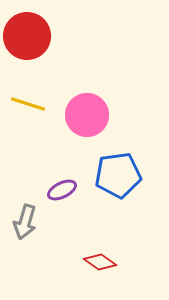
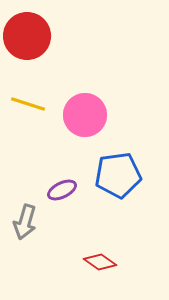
pink circle: moved 2 px left
